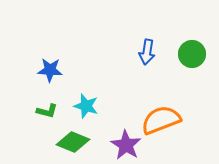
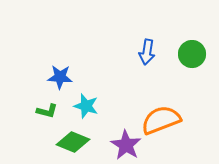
blue star: moved 10 px right, 7 px down
